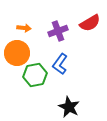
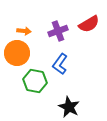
red semicircle: moved 1 px left, 1 px down
orange arrow: moved 3 px down
green hexagon: moved 6 px down; rotated 20 degrees clockwise
